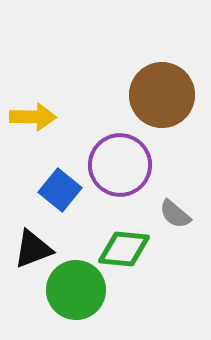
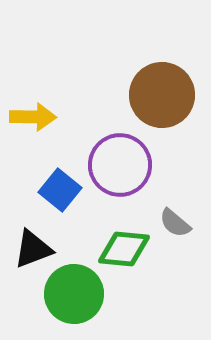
gray semicircle: moved 9 px down
green circle: moved 2 px left, 4 px down
